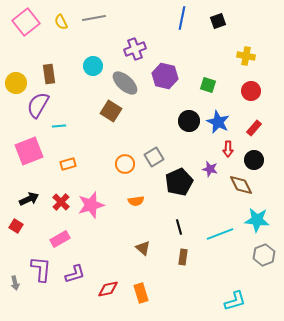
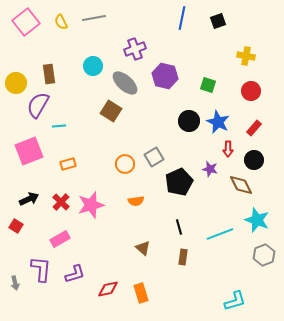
cyan star at (257, 220): rotated 15 degrees clockwise
